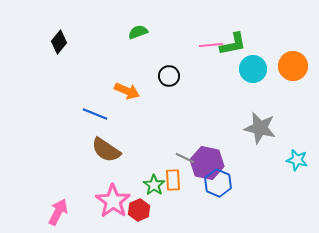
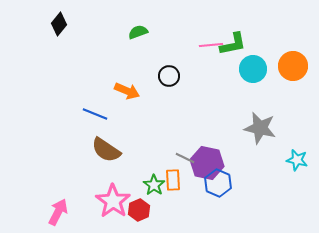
black diamond: moved 18 px up
